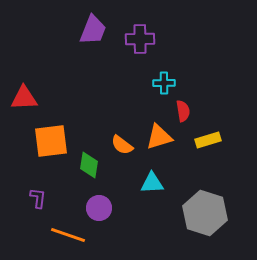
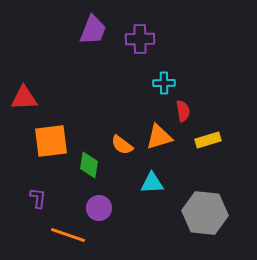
gray hexagon: rotated 12 degrees counterclockwise
